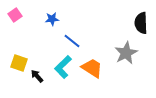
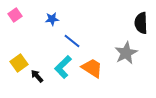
yellow square: rotated 36 degrees clockwise
